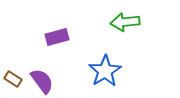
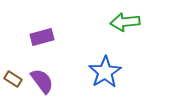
purple rectangle: moved 15 px left
blue star: moved 1 px down
